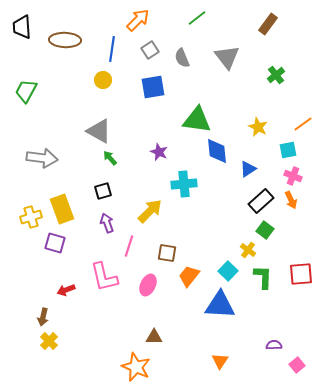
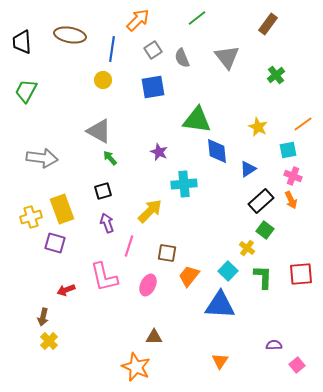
black trapezoid at (22, 27): moved 15 px down
brown ellipse at (65, 40): moved 5 px right, 5 px up; rotated 8 degrees clockwise
gray square at (150, 50): moved 3 px right
yellow cross at (248, 250): moved 1 px left, 2 px up
